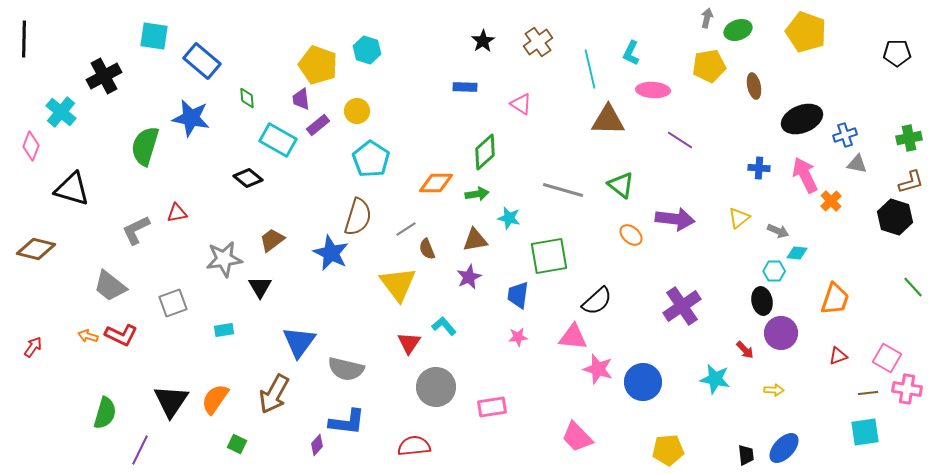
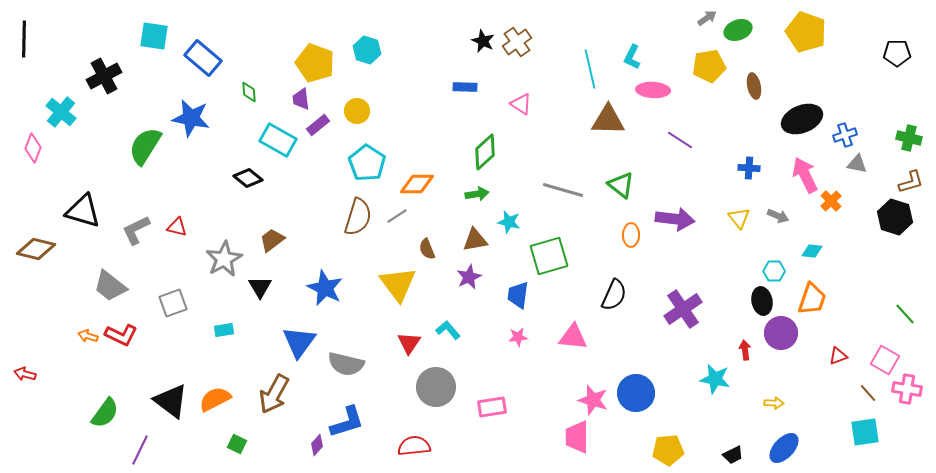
gray arrow at (707, 18): rotated 42 degrees clockwise
black star at (483, 41): rotated 15 degrees counterclockwise
brown cross at (538, 42): moved 21 px left
cyan L-shape at (631, 53): moved 1 px right, 4 px down
blue rectangle at (202, 61): moved 1 px right, 3 px up
yellow pentagon at (318, 65): moved 3 px left, 2 px up
green diamond at (247, 98): moved 2 px right, 6 px up
green cross at (909, 138): rotated 25 degrees clockwise
pink diamond at (31, 146): moved 2 px right, 2 px down
green semicircle at (145, 146): rotated 15 degrees clockwise
cyan pentagon at (371, 159): moved 4 px left, 4 px down
blue cross at (759, 168): moved 10 px left
orange diamond at (436, 183): moved 19 px left, 1 px down
black triangle at (72, 189): moved 11 px right, 22 px down
red triangle at (177, 213): moved 14 px down; rotated 25 degrees clockwise
cyan star at (509, 218): moved 4 px down
yellow triangle at (739, 218): rotated 30 degrees counterclockwise
gray line at (406, 229): moved 9 px left, 13 px up
gray arrow at (778, 231): moved 15 px up
orange ellipse at (631, 235): rotated 50 degrees clockwise
blue star at (331, 253): moved 6 px left, 35 px down
cyan diamond at (797, 253): moved 15 px right, 2 px up
green square at (549, 256): rotated 6 degrees counterclockwise
gray star at (224, 259): rotated 21 degrees counterclockwise
green line at (913, 287): moved 8 px left, 27 px down
orange trapezoid at (835, 299): moved 23 px left
black semicircle at (597, 301): moved 17 px right, 6 px up; rotated 24 degrees counterclockwise
purple cross at (682, 306): moved 1 px right, 3 px down
cyan L-shape at (444, 326): moved 4 px right, 4 px down
red arrow at (33, 347): moved 8 px left, 27 px down; rotated 110 degrees counterclockwise
red arrow at (745, 350): rotated 144 degrees counterclockwise
pink square at (887, 358): moved 2 px left, 2 px down
gray semicircle at (346, 369): moved 5 px up
pink star at (598, 369): moved 5 px left, 31 px down
blue circle at (643, 382): moved 7 px left, 11 px down
yellow arrow at (774, 390): moved 13 px down
brown line at (868, 393): rotated 54 degrees clockwise
orange semicircle at (215, 399): rotated 28 degrees clockwise
black triangle at (171, 401): rotated 27 degrees counterclockwise
green semicircle at (105, 413): rotated 20 degrees clockwise
blue L-shape at (347, 422): rotated 24 degrees counterclockwise
pink trapezoid at (577, 437): rotated 44 degrees clockwise
black trapezoid at (746, 455): moved 13 px left; rotated 70 degrees clockwise
